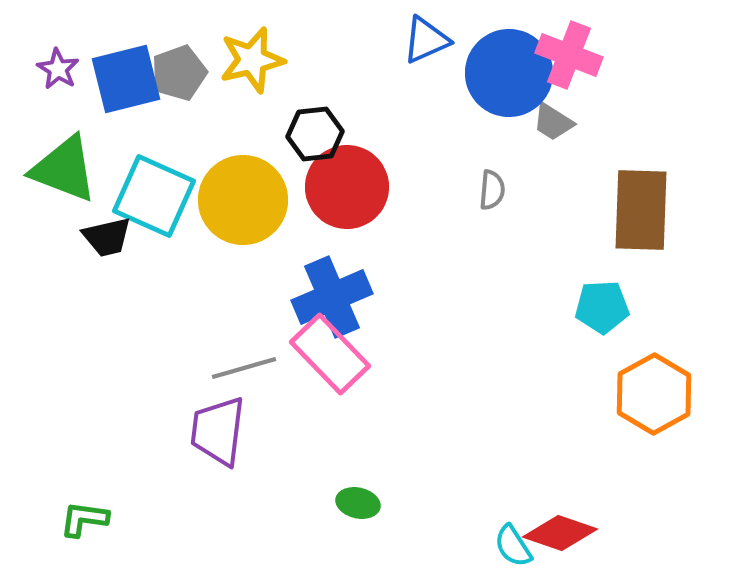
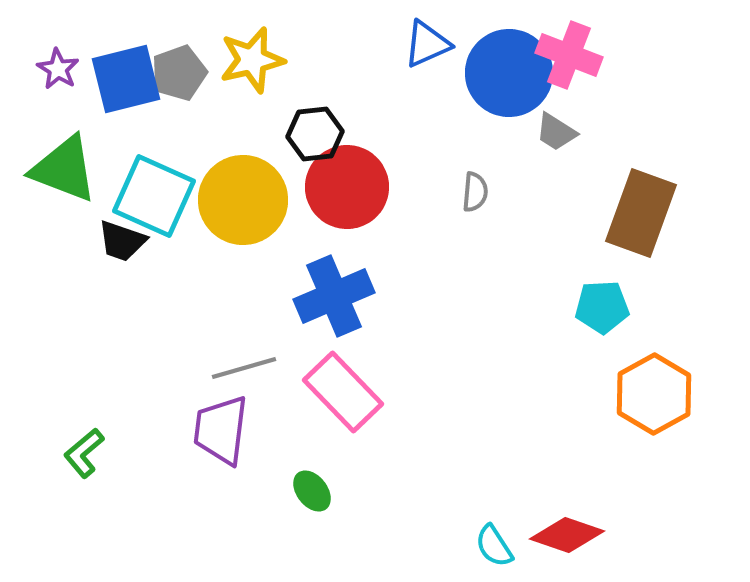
blue triangle: moved 1 px right, 4 px down
gray trapezoid: moved 3 px right, 10 px down
gray semicircle: moved 17 px left, 2 px down
brown rectangle: moved 3 px down; rotated 18 degrees clockwise
black trapezoid: moved 15 px right, 4 px down; rotated 32 degrees clockwise
blue cross: moved 2 px right, 1 px up
pink rectangle: moved 13 px right, 38 px down
purple trapezoid: moved 3 px right, 1 px up
green ellipse: moved 46 px left, 12 px up; rotated 39 degrees clockwise
green L-shape: moved 66 px up; rotated 48 degrees counterclockwise
red diamond: moved 7 px right, 2 px down
cyan semicircle: moved 19 px left
